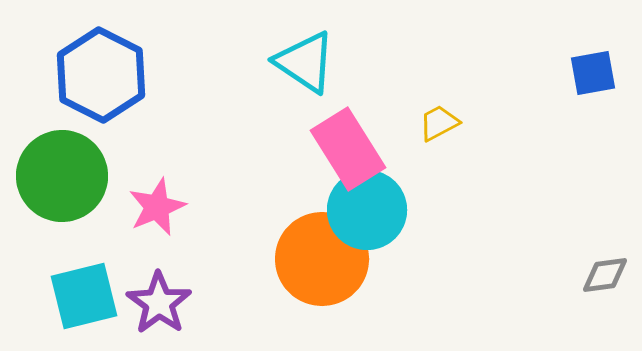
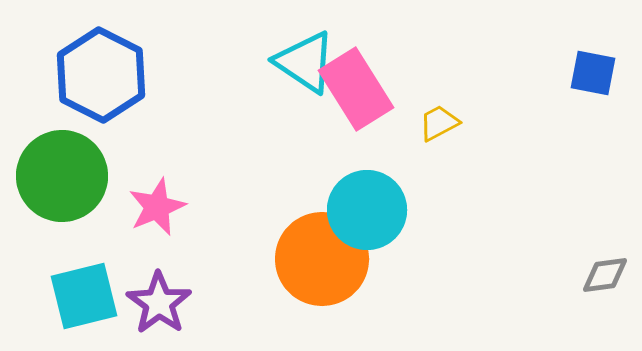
blue square: rotated 21 degrees clockwise
pink rectangle: moved 8 px right, 60 px up
